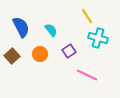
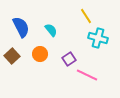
yellow line: moved 1 px left
purple square: moved 8 px down
